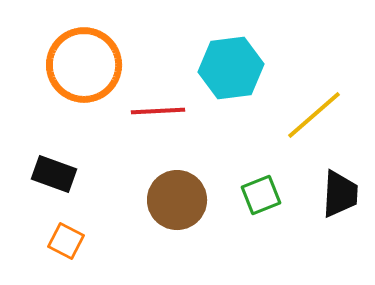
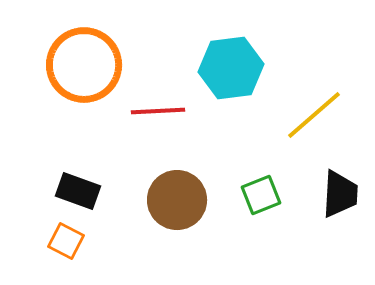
black rectangle: moved 24 px right, 17 px down
